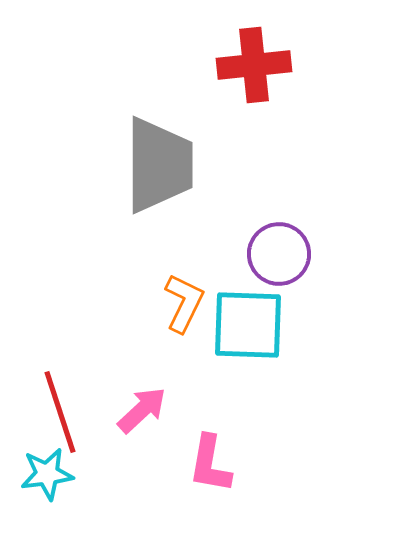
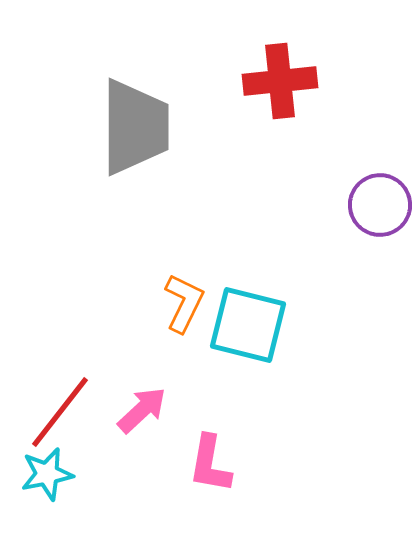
red cross: moved 26 px right, 16 px down
gray trapezoid: moved 24 px left, 38 px up
purple circle: moved 101 px right, 49 px up
cyan square: rotated 12 degrees clockwise
red line: rotated 56 degrees clockwise
cyan star: rotated 4 degrees counterclockwise
